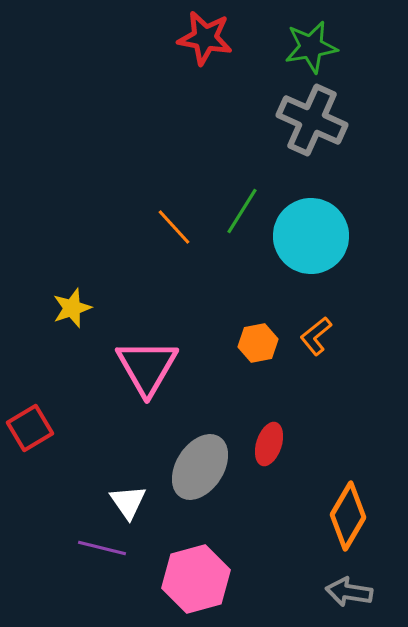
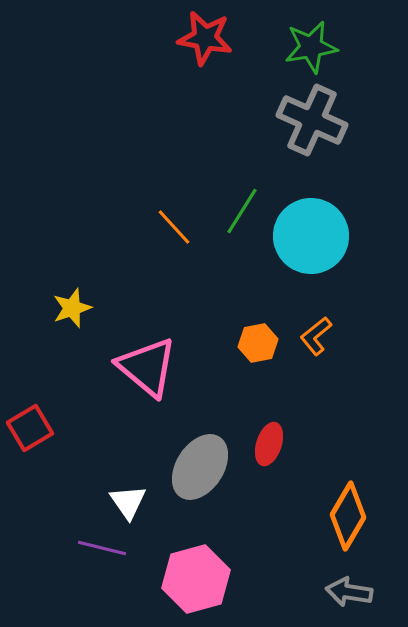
pink triangle: rotated 20 degrees counterclockwise
